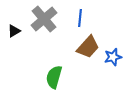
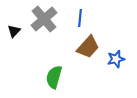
black triangle: rotated 16 degrees counterclockwise
blue star: moved 3 px right, 2 px down
